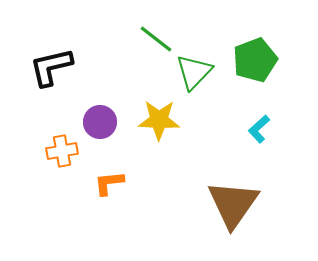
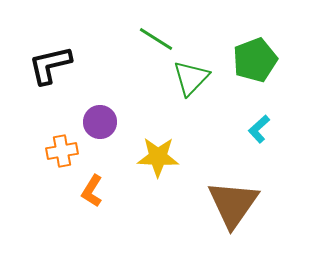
green line: rotated 6 degrees counterclockwise
black L-shape: moved 1 px left, 2 px up
green triangle: moved 3 px left, 6 px down
yellow star: moved 1 px left, 37 px down
orange L-shape: moved 17 px left, 8 px down; rotated 52 degrees counterclockwise
